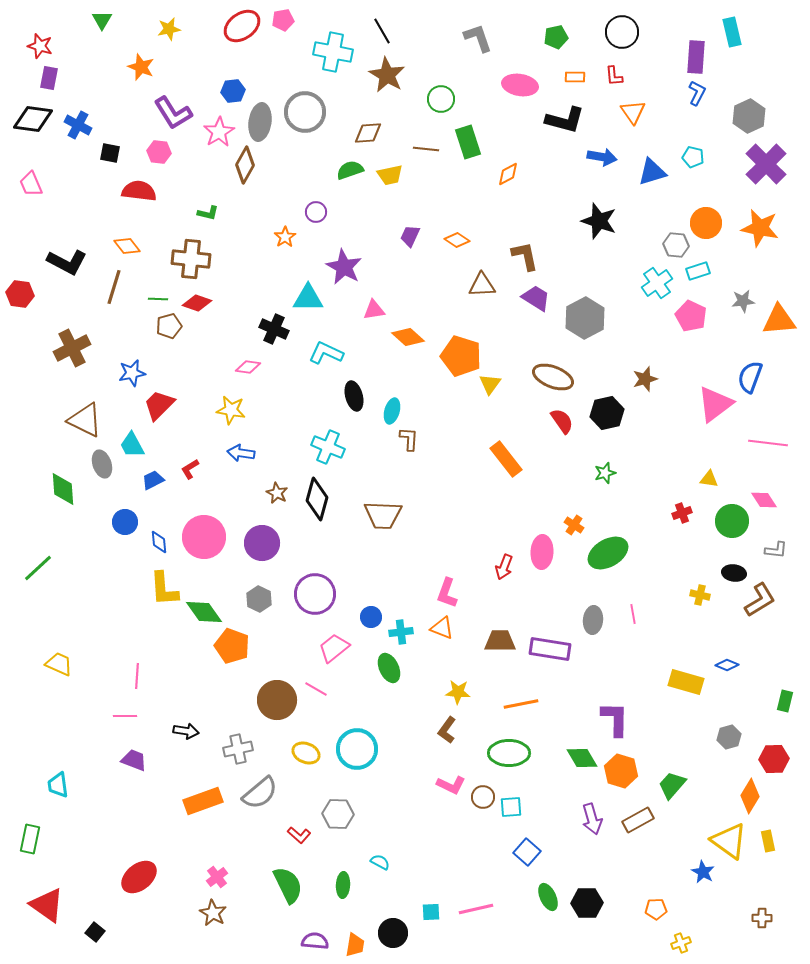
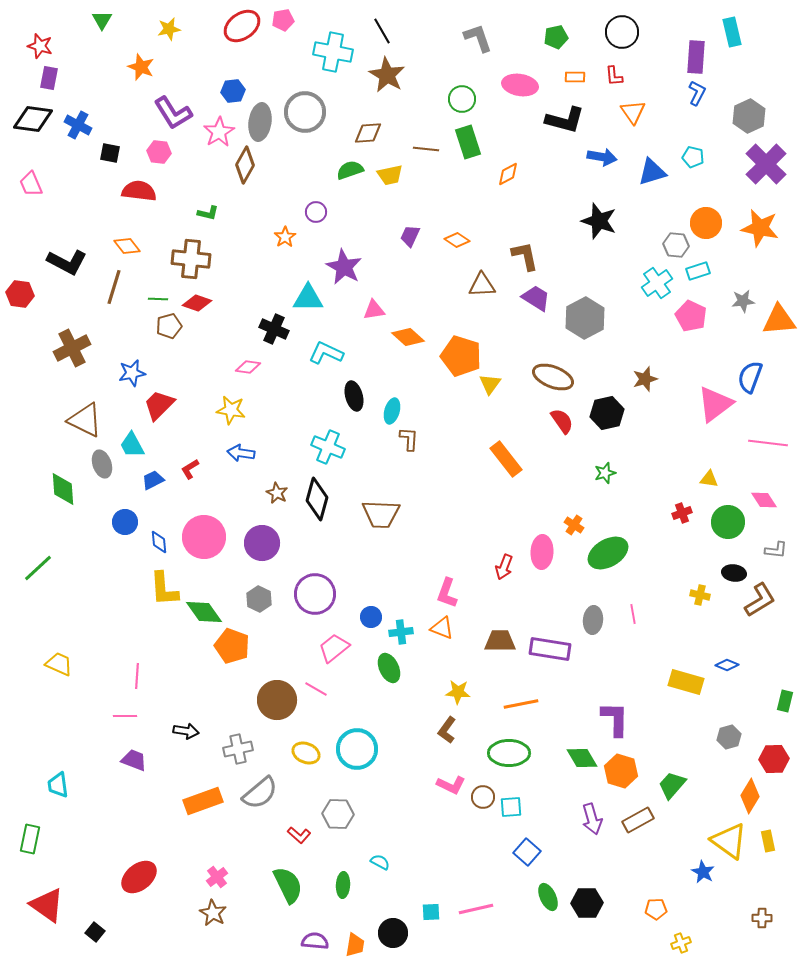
green circle at (441, 99): moved 21 px right
brown trapezoid at (383, 515): moved 2 px left, 1 px up
green circle at (732, 521): moved 4 px left, 1 px down
